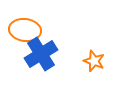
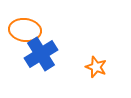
orange star: moved 2 px right, 6 px down
